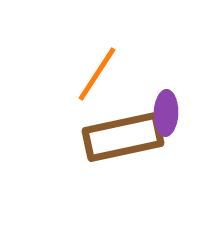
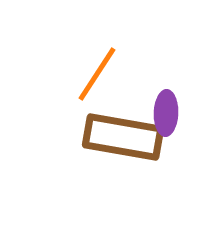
brown rectangle: rotated 22 degrees clockwise
